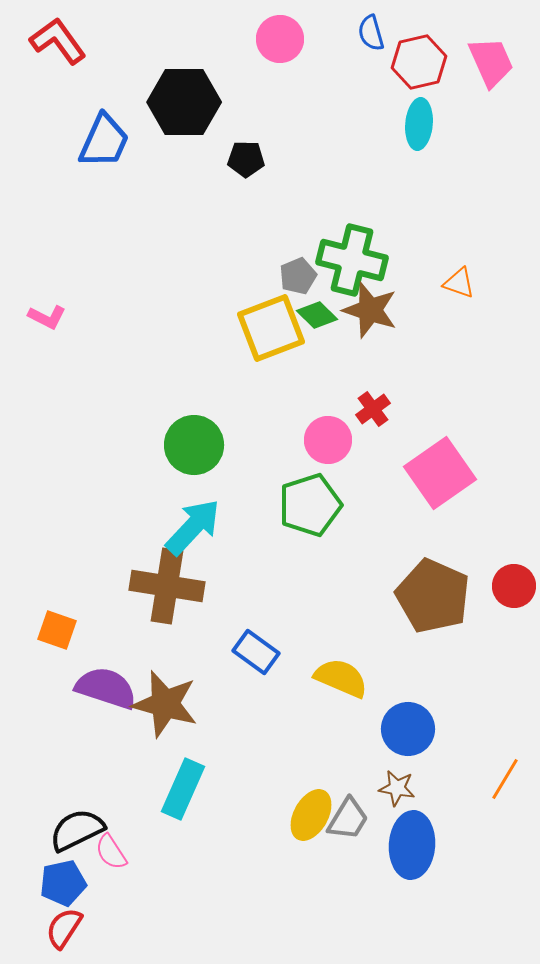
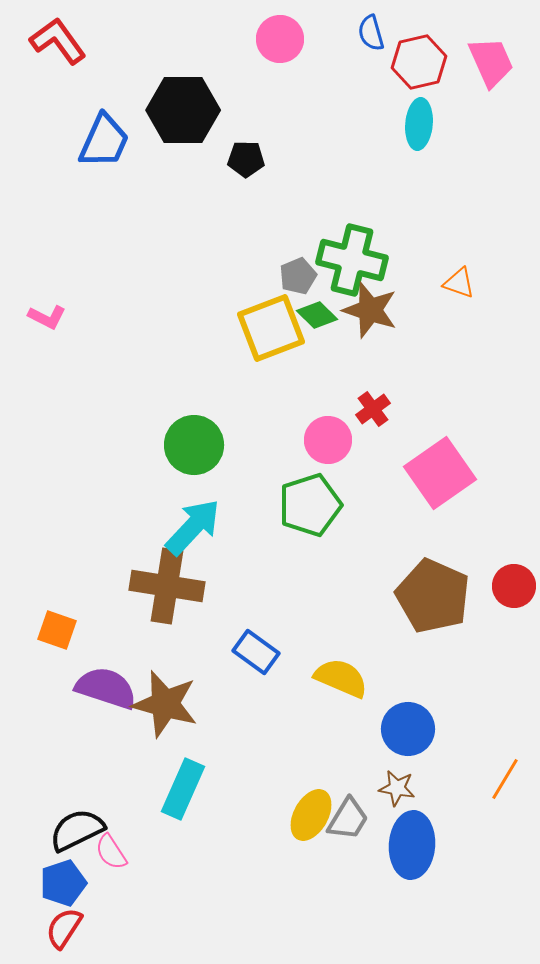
black hexagon at (184, 102): moved 1 px left, 8 px down
blue pentagon at (63, 883): rotated 6 degrees counterclockwise
